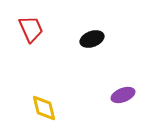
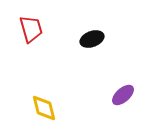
red trapezoid: rotated 8 degrees clockwise
purple ellipse: rotated 20 degrees counterclockwise
